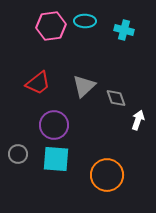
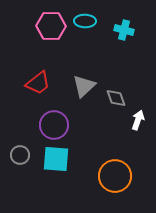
pink hexagon: rotated 8 degrees clockwise
gray circle: moved 2 px right, 1 px down
orange circle: moved 8 px right, 1 px down
